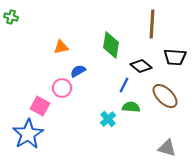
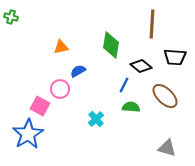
pink circle: moved 2 px left, 1 px down
cyan cross: moved 12 px left
